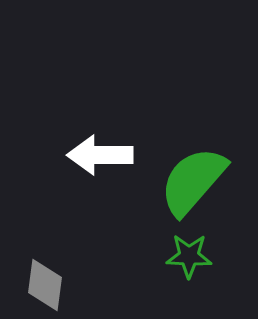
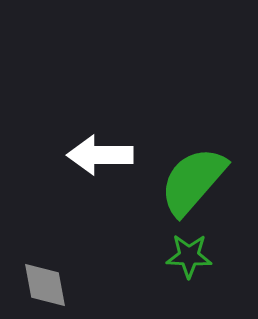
gray diamond: rotated 18 degrees counterclockwise
